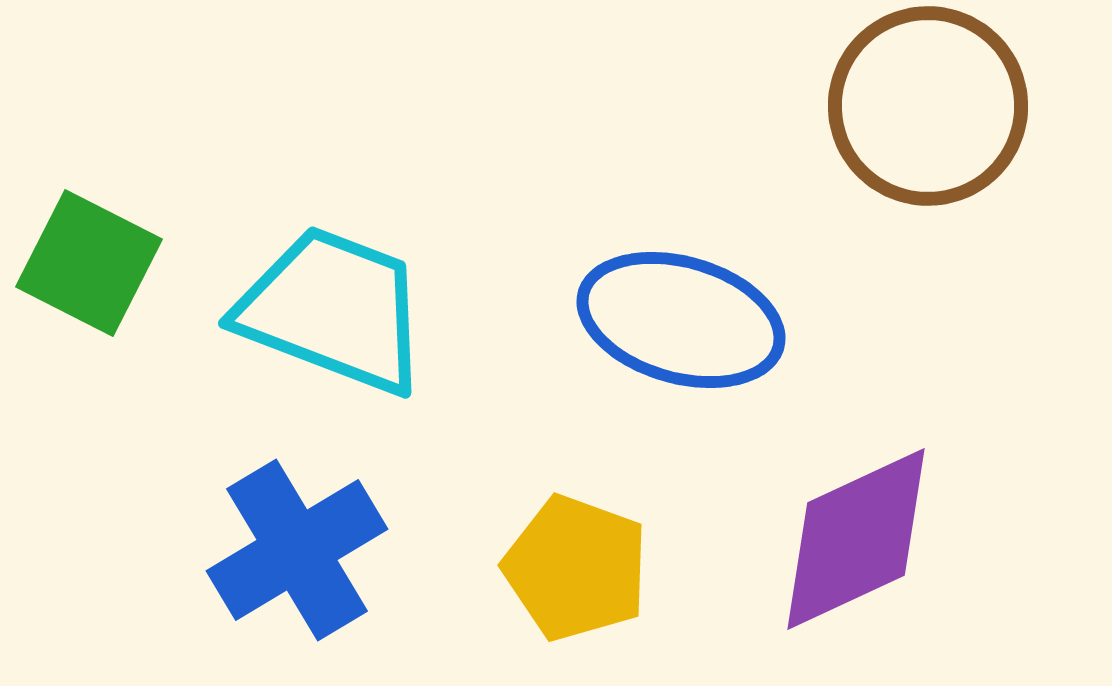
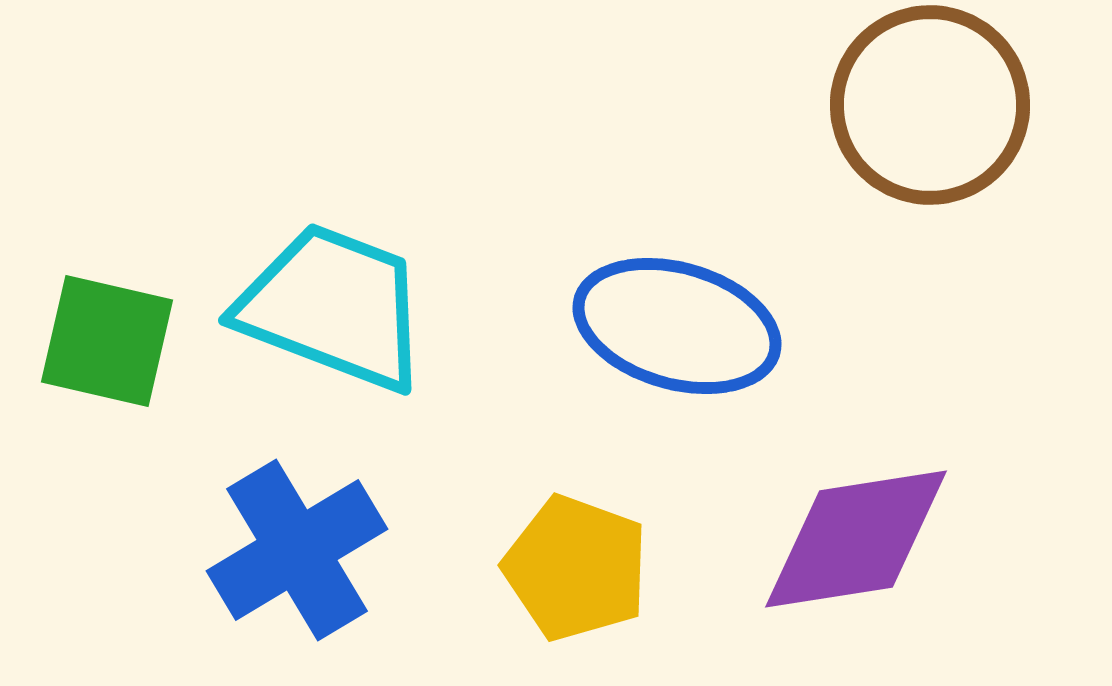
brown circle: moved 2 px right, 1 px up
green square: moved 18 px right, 78 px down; rotated 14 degrees counterclockwise
cyan trapezoid: moved 3 px up
blue ellipse: moved 4 px left, 6 px down
purple diamond: rotated 16 degrees clockwise
